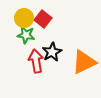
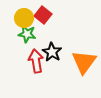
red square: moved 4 px up
green star: moved 1 px right, 1 px up
black star: rotated 12 degrees counterclockwise
orange triangle: rotated 28 degrees counterclockwise
